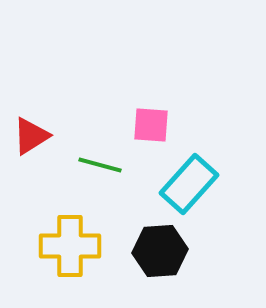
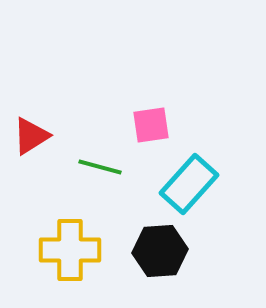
pink square: rotated 12 degrees counterclockwise
green line: moved 2 px down
yellow cross: moved 4 px down
